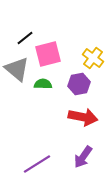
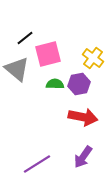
green semicircle: moved 12 px right
